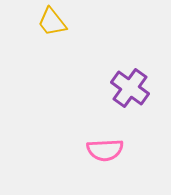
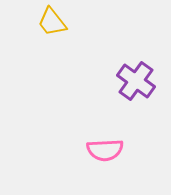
purple cross: moved 6 px right, 7 px up
